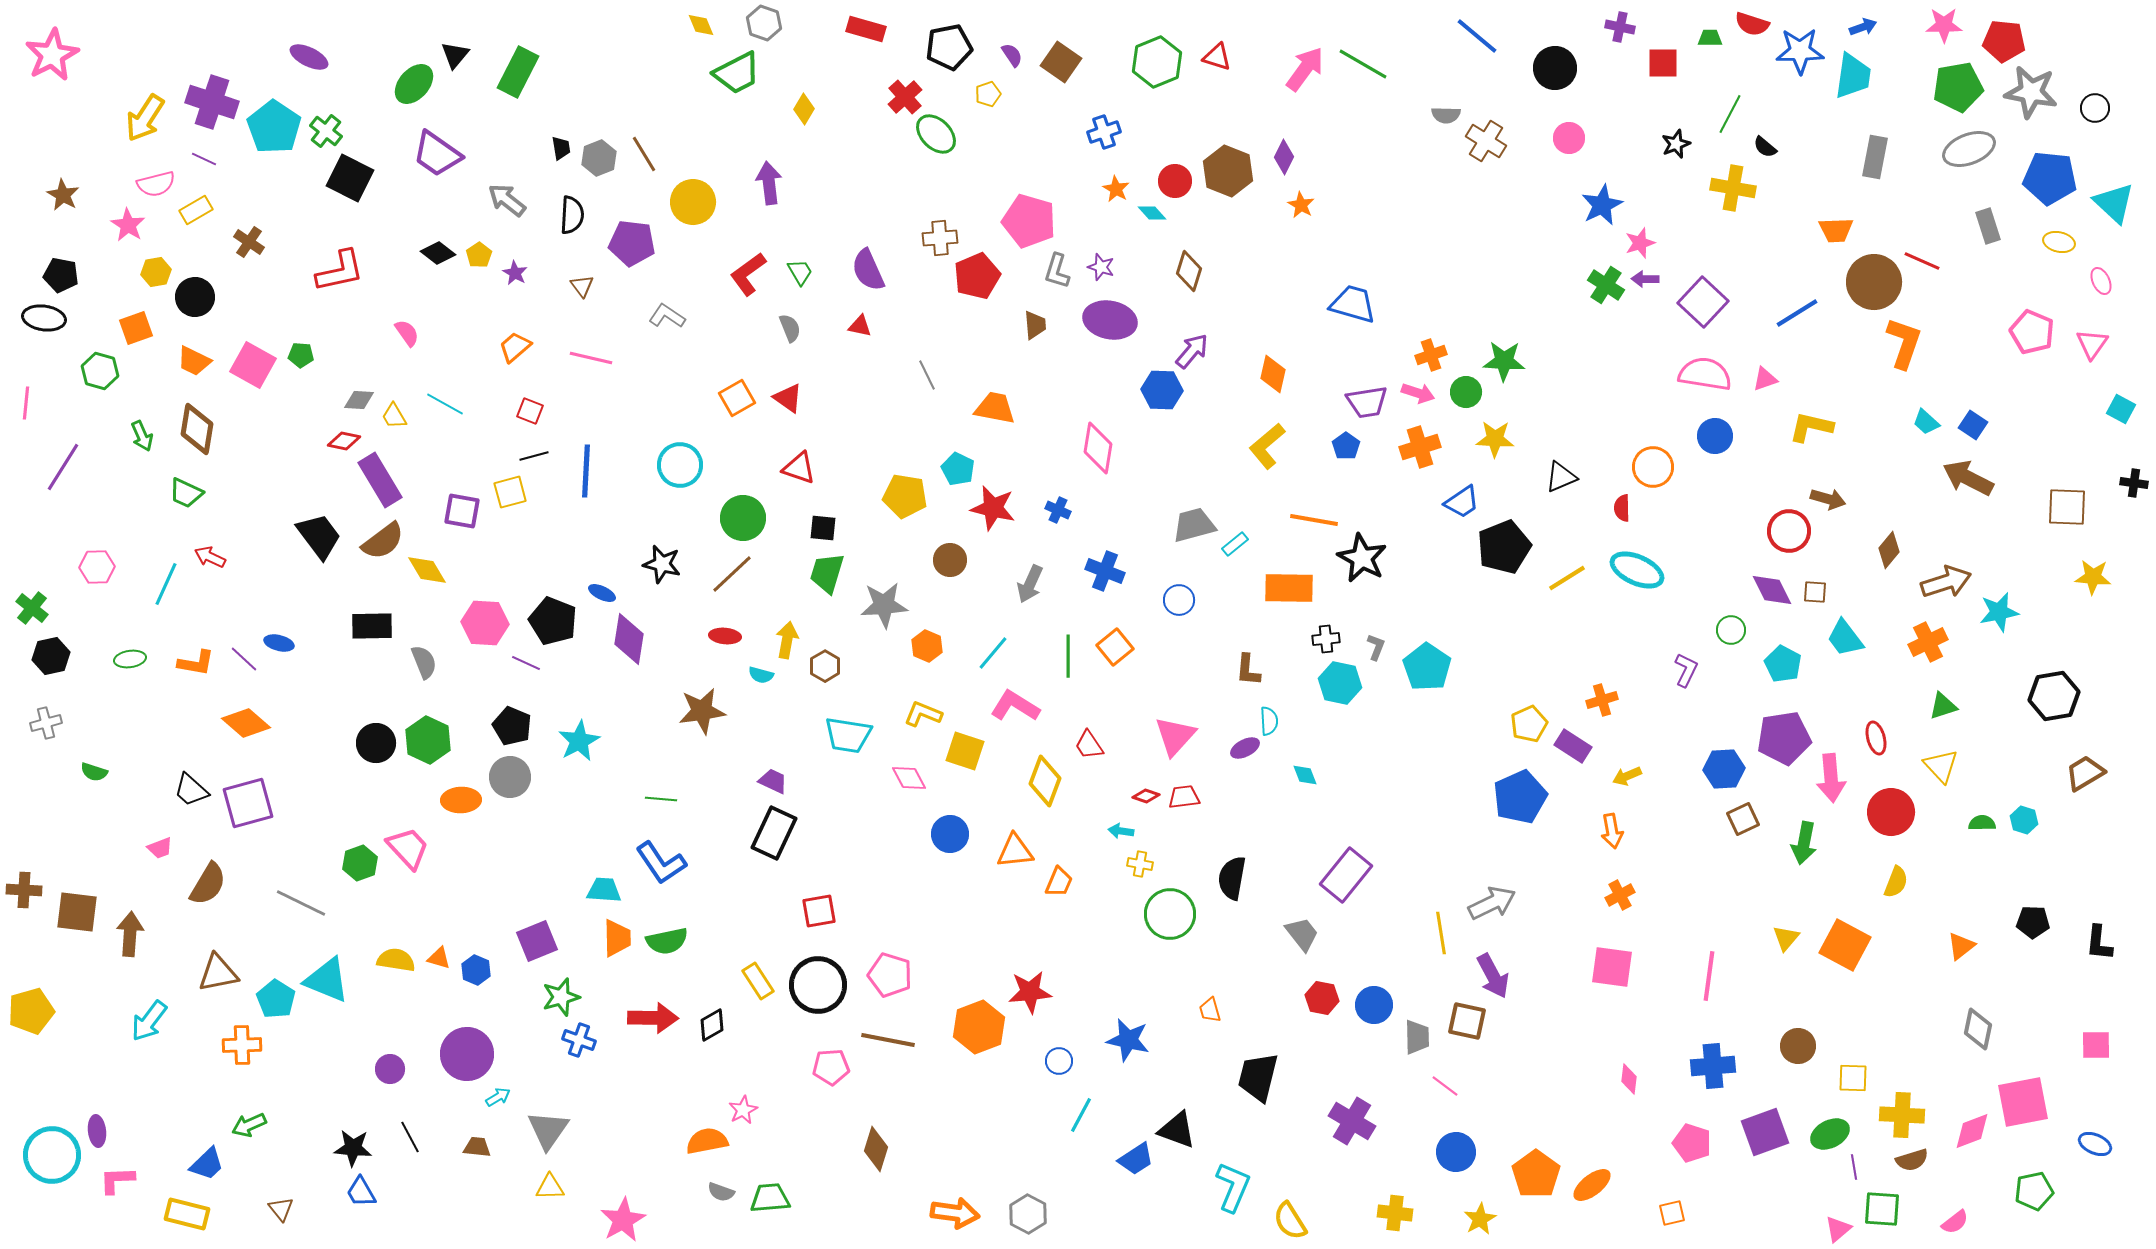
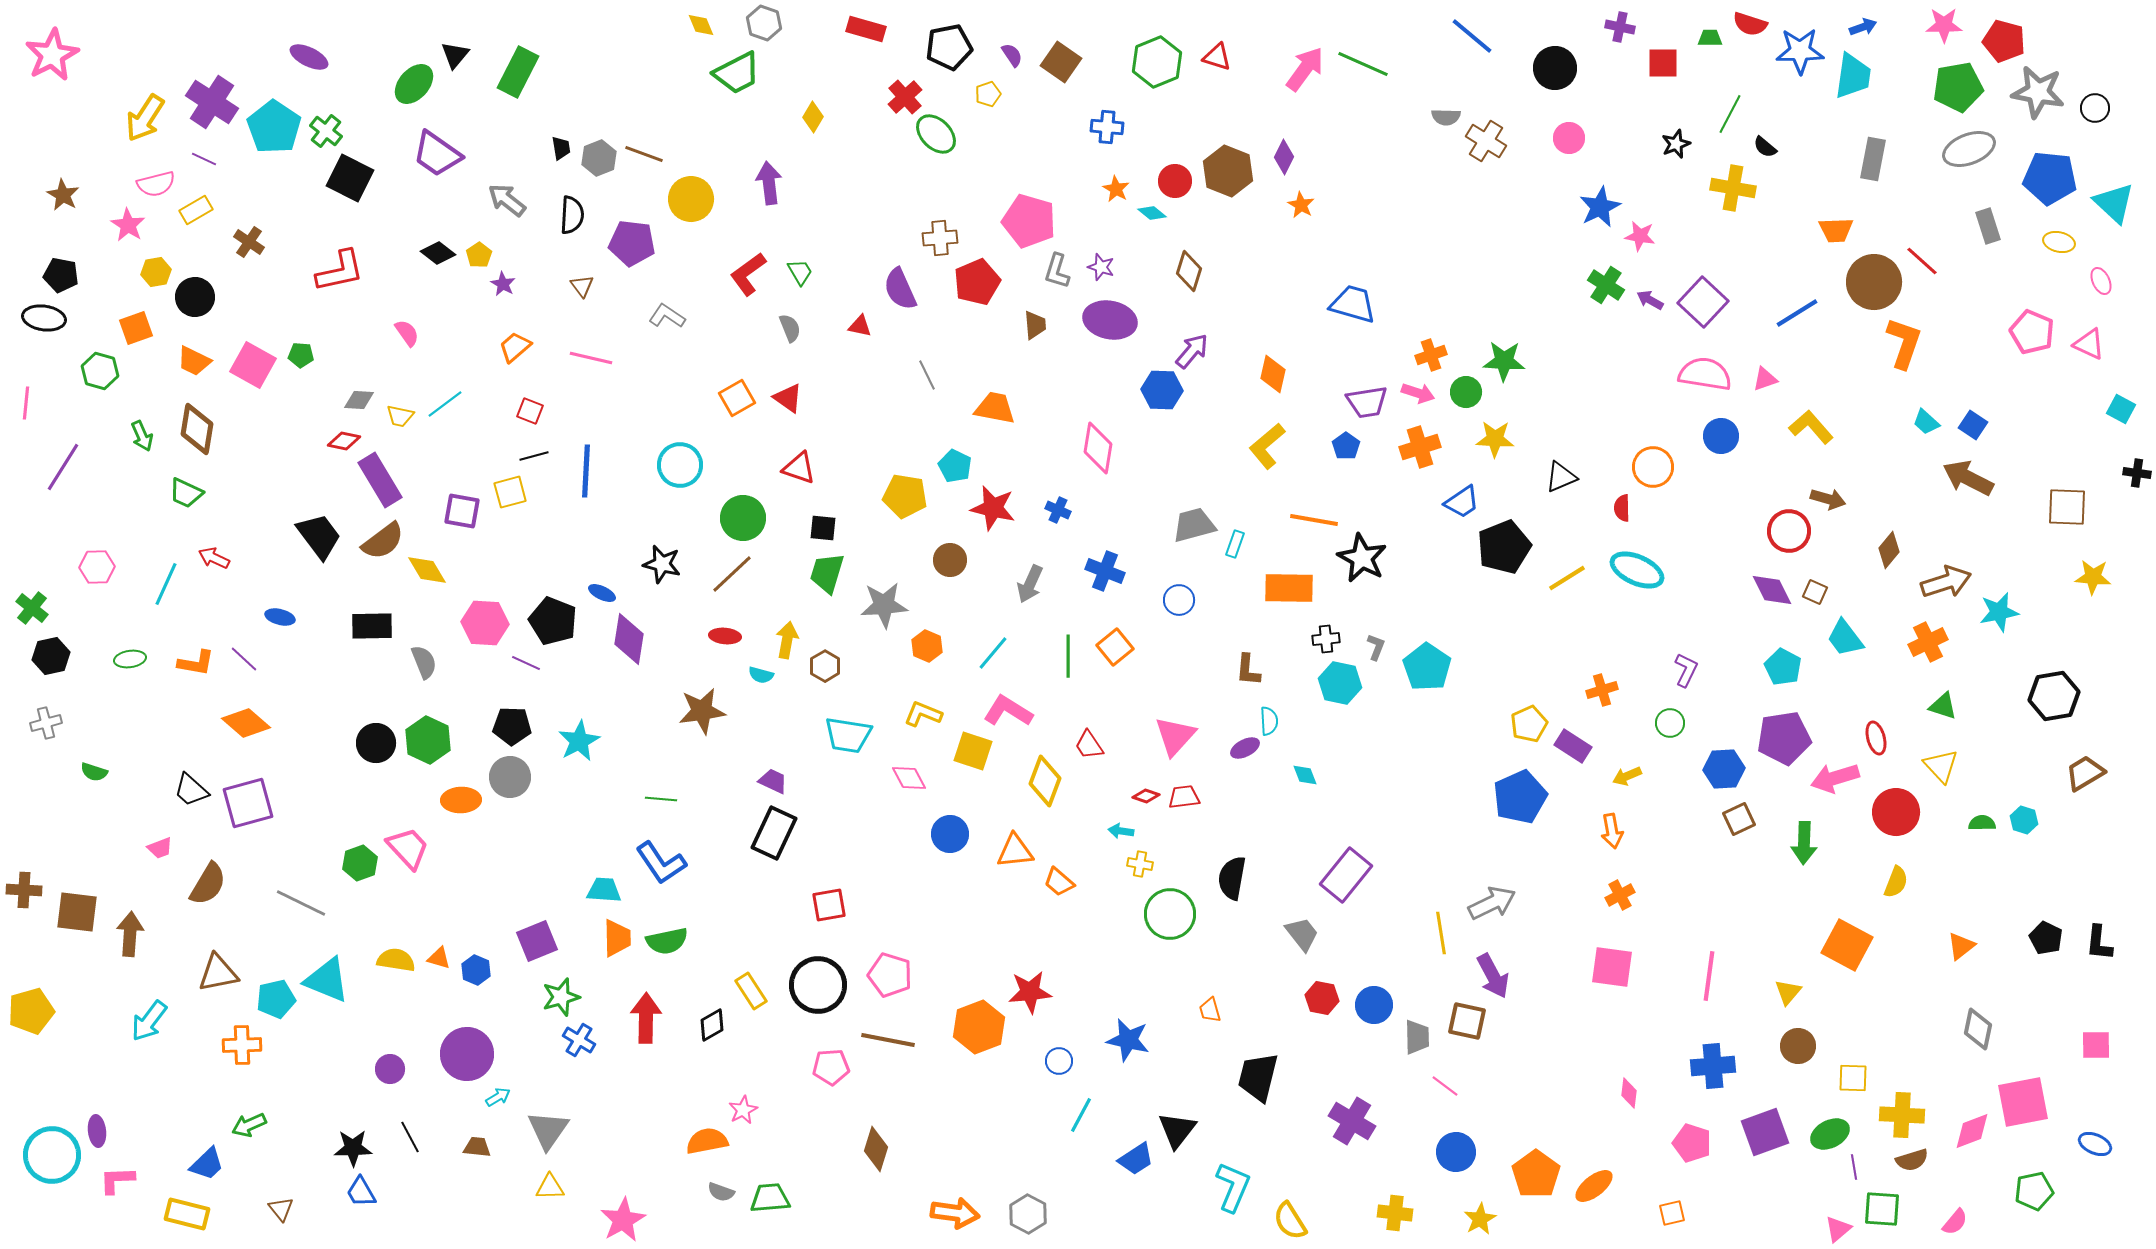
red semicircle at (1752, 24): moved 2 px left
blue line at (1477, 36): moved 5 px left
red pentagon at (2004, 41): rotated 9 degrees clockwise
green line at (1363, 64): rotated 6 degrees counterclockwise
gray star at (2031, 92): moved 7 px right
purple cross at (212, 102): rotated 15 degrees clockwise
yellow diamond at (804, 109): moved 9 px right, 8 px down
gray semicircle at (1446, 115): moved 2 px down
blue cross at (1104, 132): moved 3 px right, 5 px up; rotated 24 degrees clockwise
brown line at (644, 154): rotated 39 degrees counterclockwise
gray rectangle at (1875, 157): moved 2 px left, 2 px down
yellow circle at (693, 202): moved 2 px left, 3 px up
blue star at (1602, 205): moved 2 px left, 2 px down
cyan diamond at (1152, 213): rotated 8 degrees counterclockwise
pink star at (1640, 243): moved 7 px up; rotated 28 degrees clockwise
red line at (1922, 261): rotated 18 degrees clockwise
purple semicircle at (868, 270): moved 32 px right, 19 px down
purple star at (515, 273): moved 12 px left, 11 px down
red pentagon at (977, 276): moved 6 px down
purple arrow at (1645, 279): moved 5 px right, 21 px down; rotated 28 degrees clockwise
pink triangle at (2092, 344): moved 3 px left; rotated 40 degrees counterclockwise
cyan line at (445, 404): rotated 66 degrees counterclockwise
yellow trapezoid at (394, 416): moved 6 px right; rotated 48 degrees counterclockwise
yellow L-shape at (1811, 427): rotated 36 degrees clockwise
blue circle at (1715, 436): moved 6 px right
cyan pentagon at (958, 469): moved 3 px left, 3 px up
black cross at (2134, 483): moved 3 px right, 10 px up
cyan rectangle at (1235, 544): rotated 32 degrees counterclockwise
red arrow at (210, 557): moved 4 px right, 1 px down
brown square at (1815, 592): rotated 20 degrees clockwise
green circle at (1731, 630): moved 61 px left, 93 px down
blue ellipse at (279, 643): moved 1 px right, 26 px up
cyan pentagon at (1783, 664): moved 3 px down
orange cross at (1602, 700): moved 10 px up
pink L-shape at (1015, 706): moved 7 px left, 5 px down
green triangle at (1943, 706): rotated 36 degrees clockwise
black pentagon at (512, 726): rotated 21 degrees counterclockwise
yellow square at (965, 751): moved 8 px right
pink arrow at (1831, 778): moved 4 px right; rotated 78 degrees clockwise
red circle at (1891, 812): moved 5 px right
brown square at (1743, 819): moved 4 px left
green arrow at (1804, 843): rotated 9 degrees counterclockwise
orange trapezoid at (1059, 882): rotated 108 degrees clockwise
red square at (819, 911): moved 10 px right, 6 px up
black pentagon at (2033, 922): moved 13 px right, 16 px down; rotated 24 degrees clockwise
yellow triangle at (1786, 938): moved 2 px right, 54 px down
orange square at (1845, 945): moved 2 px right
yellow rectangle at (758, 981): moved 7 px left, 10 px down
cyan pentagon at (276, 999): rotated 27 degrees clockwise
red arrow at (653, 1018): moved 7 px left; rotated 90 degrees counterclockwise
blue cross at (579, 1040): rotated 12 degrees clockwise
pink diamond at (1629, 1079): moved 14 px down
black triangle at (1177, 1130): rotated 48 degrees clockwise
black star at (353, 1148): rotated 6 degrees counterclockwise
orange ellipse at (1592, 1185): moved 2 px right, 1 px down
pink semicircle at (1955, 1222): rotated 12 degrees counterclockwise
